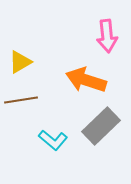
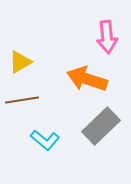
pink arrow: moved 1 px down
orange arrow: moved 1 px right, 1 px up
brown line: moved 1 px right
cyan L-shape: moved 8 px left
